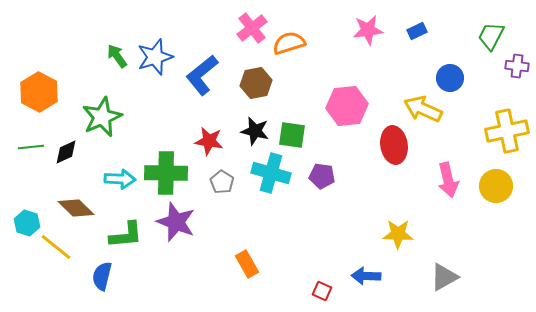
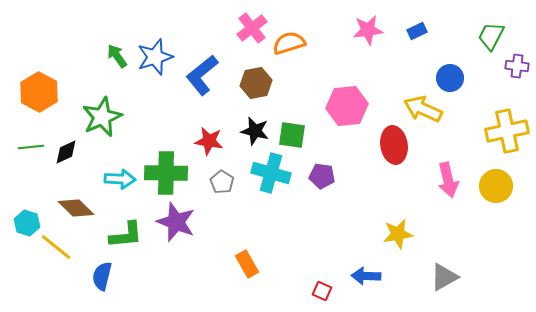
yellow star: rotated 12 degrees counterclockwise
